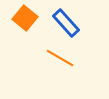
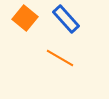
blue rectangle: moved 4 px up
